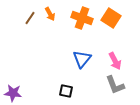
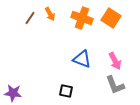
blue triangle: rotated 48 degrees counterclockwise
